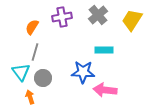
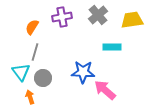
yellow trapezoid: rotated 50 degrees clockwise
cyan rectangle: moved 8 px right, 3 px up
pink arrow: rotated 35 degrees clockwise
